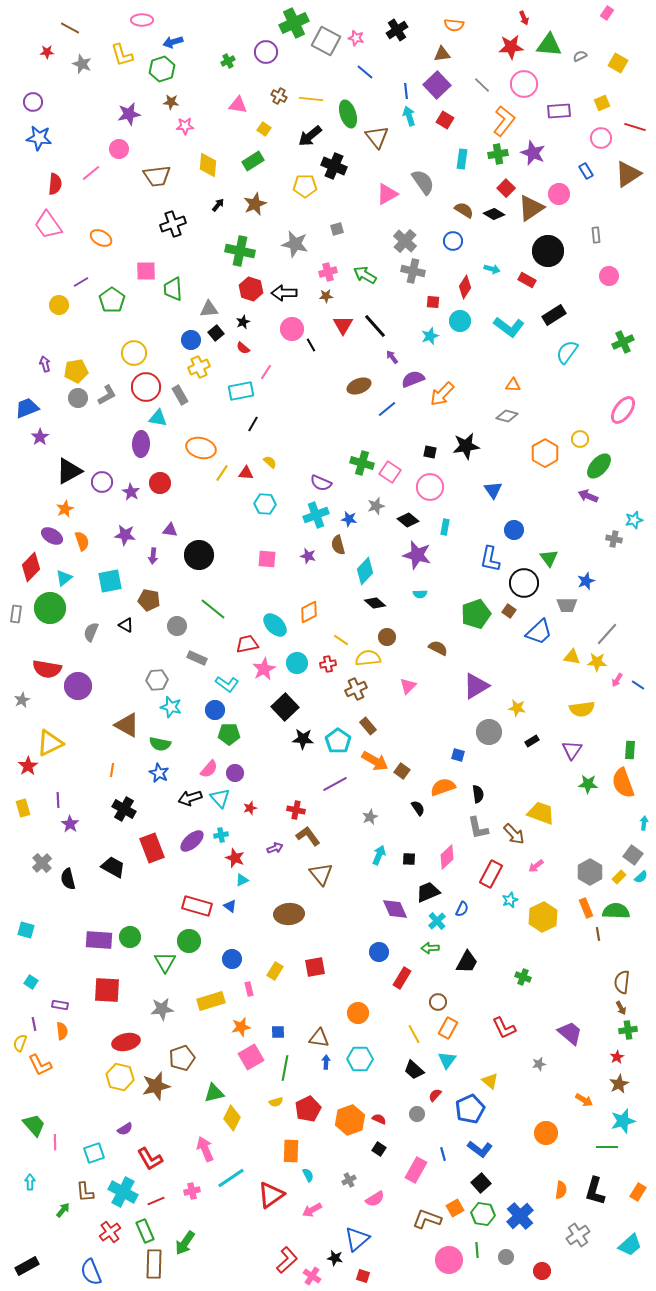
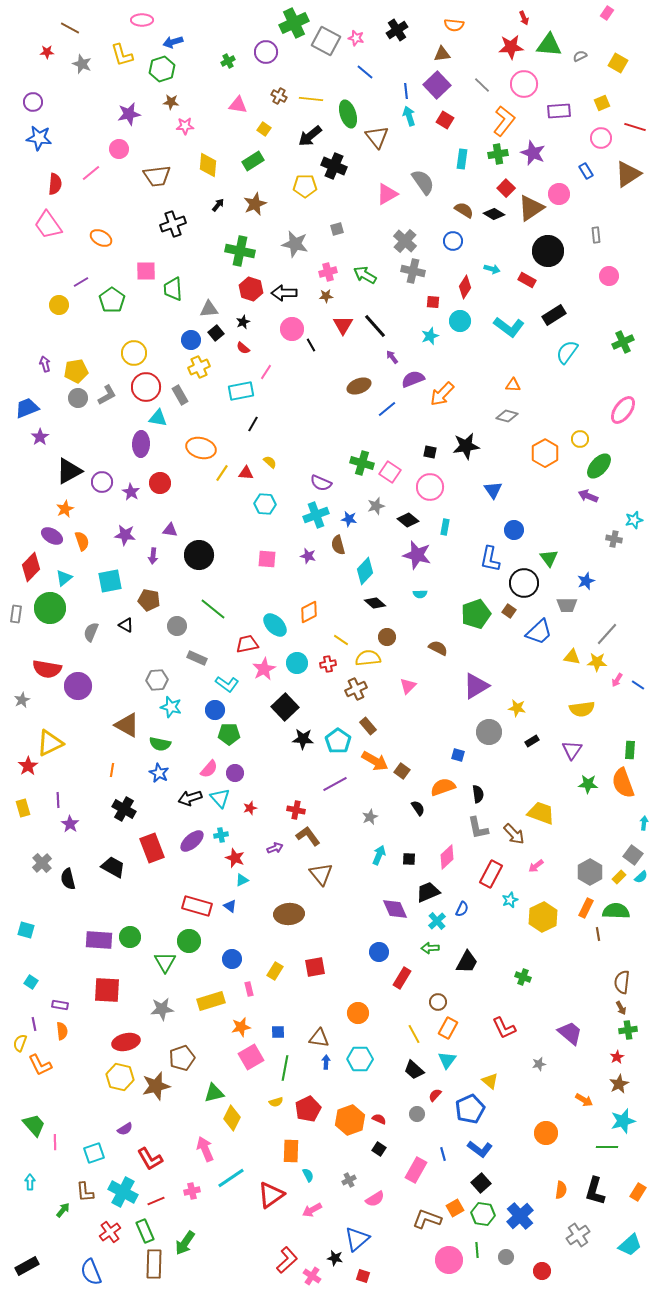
orange rectangle at (586, 908): rotated 48 degrees clockwise
